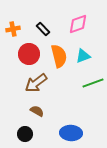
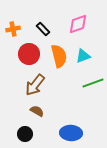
brown arrow: moved 1 px left, 2 px down; rotated 15 degrees counterclockwise
